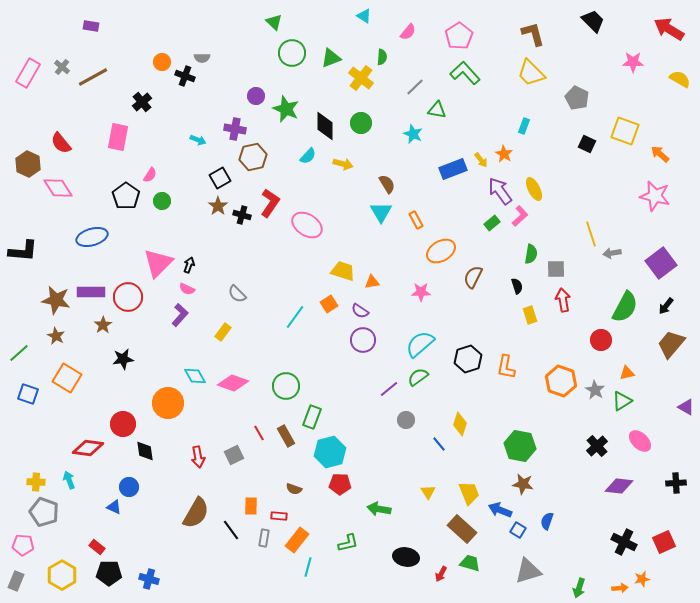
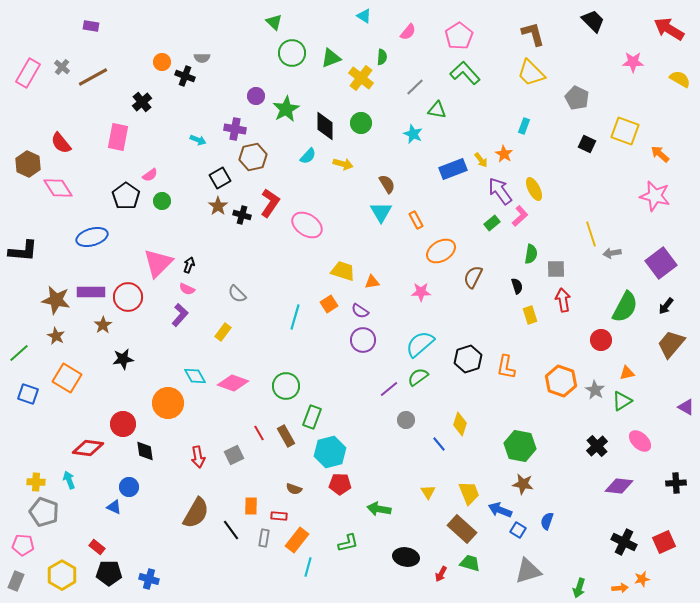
green star at (286, 109): rotated 20 degrees clockwise
pink semicircle at (150, 175): rotated 21 degrees clockwise
cyan line at (295, 317): rotated 20 degrees counterclockwise
